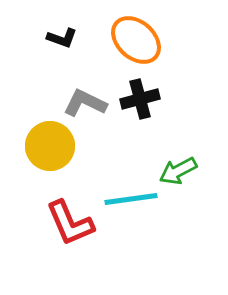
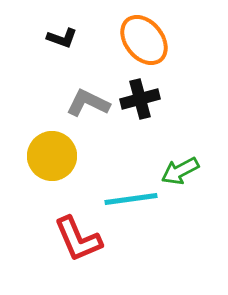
orange ellipse: moved 8 px right; rotated 9 degrees clockwise
gray L-shape: moved 3 px right
yellow circle: moved 2 px right, 10 px down
green arrow: moved 2 px right
red L-shape: moved 8 px right, 16 px down
